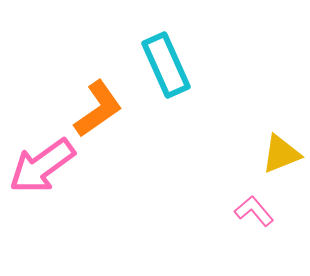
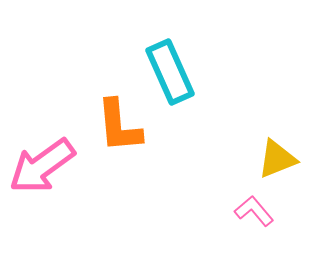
cyan rectangle: moved 4 px right, 7 px down
orange L-shape: moved 21 px right, 17 px down; rotated 120 degrees clockwise
yellow triangle: moved 4 px left, 5 px down
